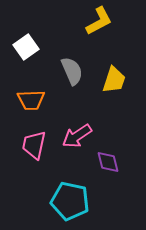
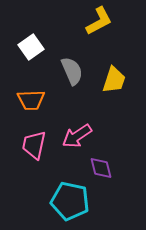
white square: moved 5 px right
purple diamond: moved 7 px left, 6 px down
